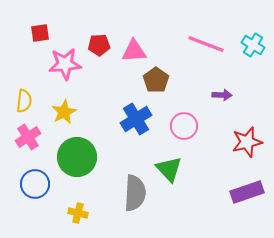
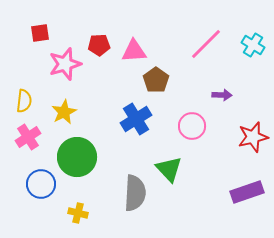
pink line: rotated 66 degrees counterclockwise
pink star: rotated 12 degrees counterclockwise
pink circle: moved 8 px right
red star: moved 6 px right, 5 px up
blue circle: moved 6 px right
